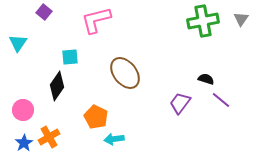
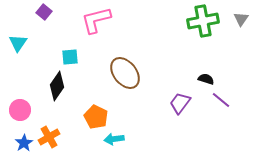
pink circle: moved 3 px left
